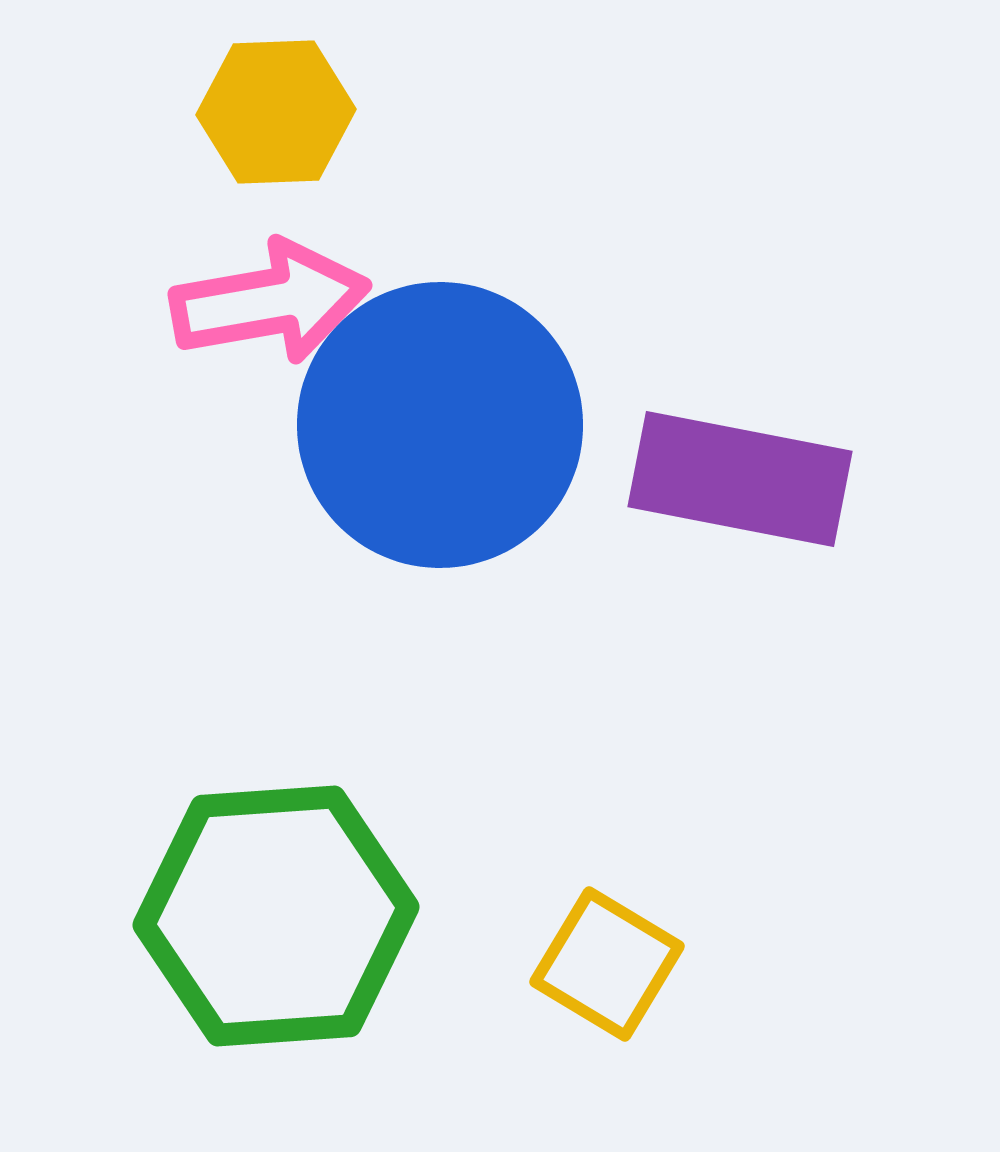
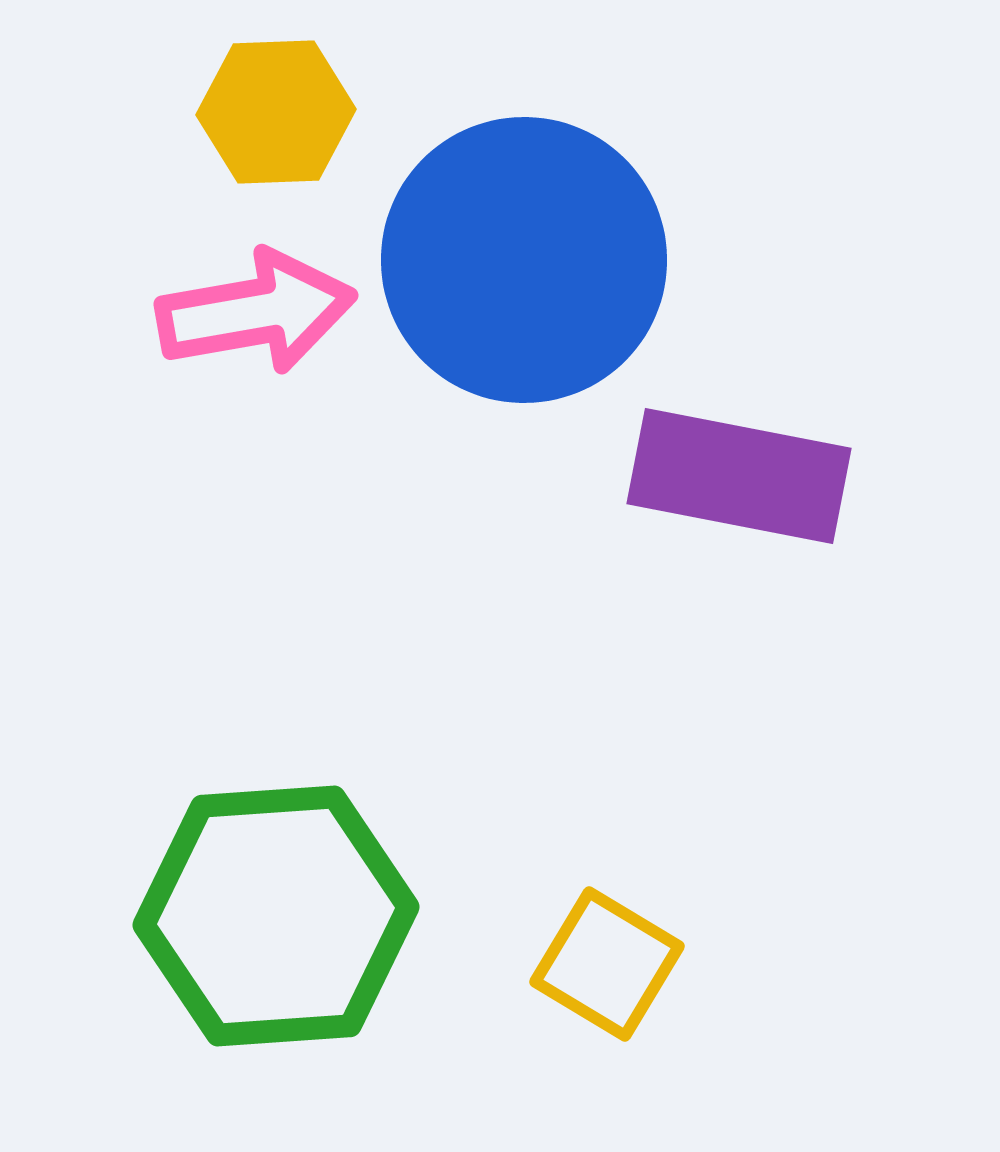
pink arrow: moved 14 px left, 10 px down
blue circle: moved 84 px right, 165 px up
purple rectangle: moved 1 px left, 3 px up
